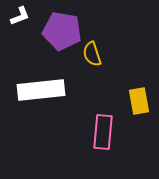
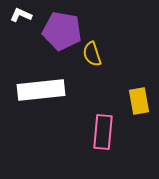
white L-shape: moved 1 px right, 1 px up; rotated 135 degrees counterclockwise
